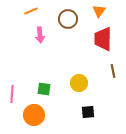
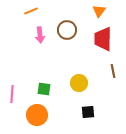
brown circle: moved 1 px left, 11 px down
orange circle: moved 3 px right
